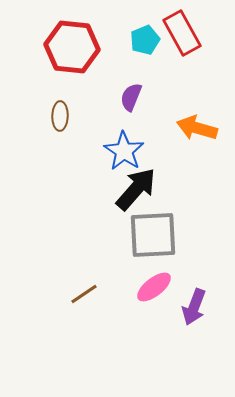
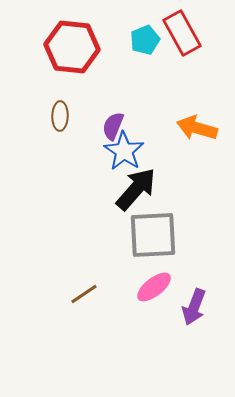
purple semicircle: moved 18 px left, 29 px down
